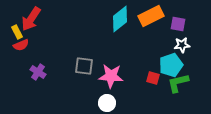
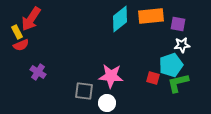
orange rectangle: rotated 20 degrees clockwise
gray square: moved 25 px down
